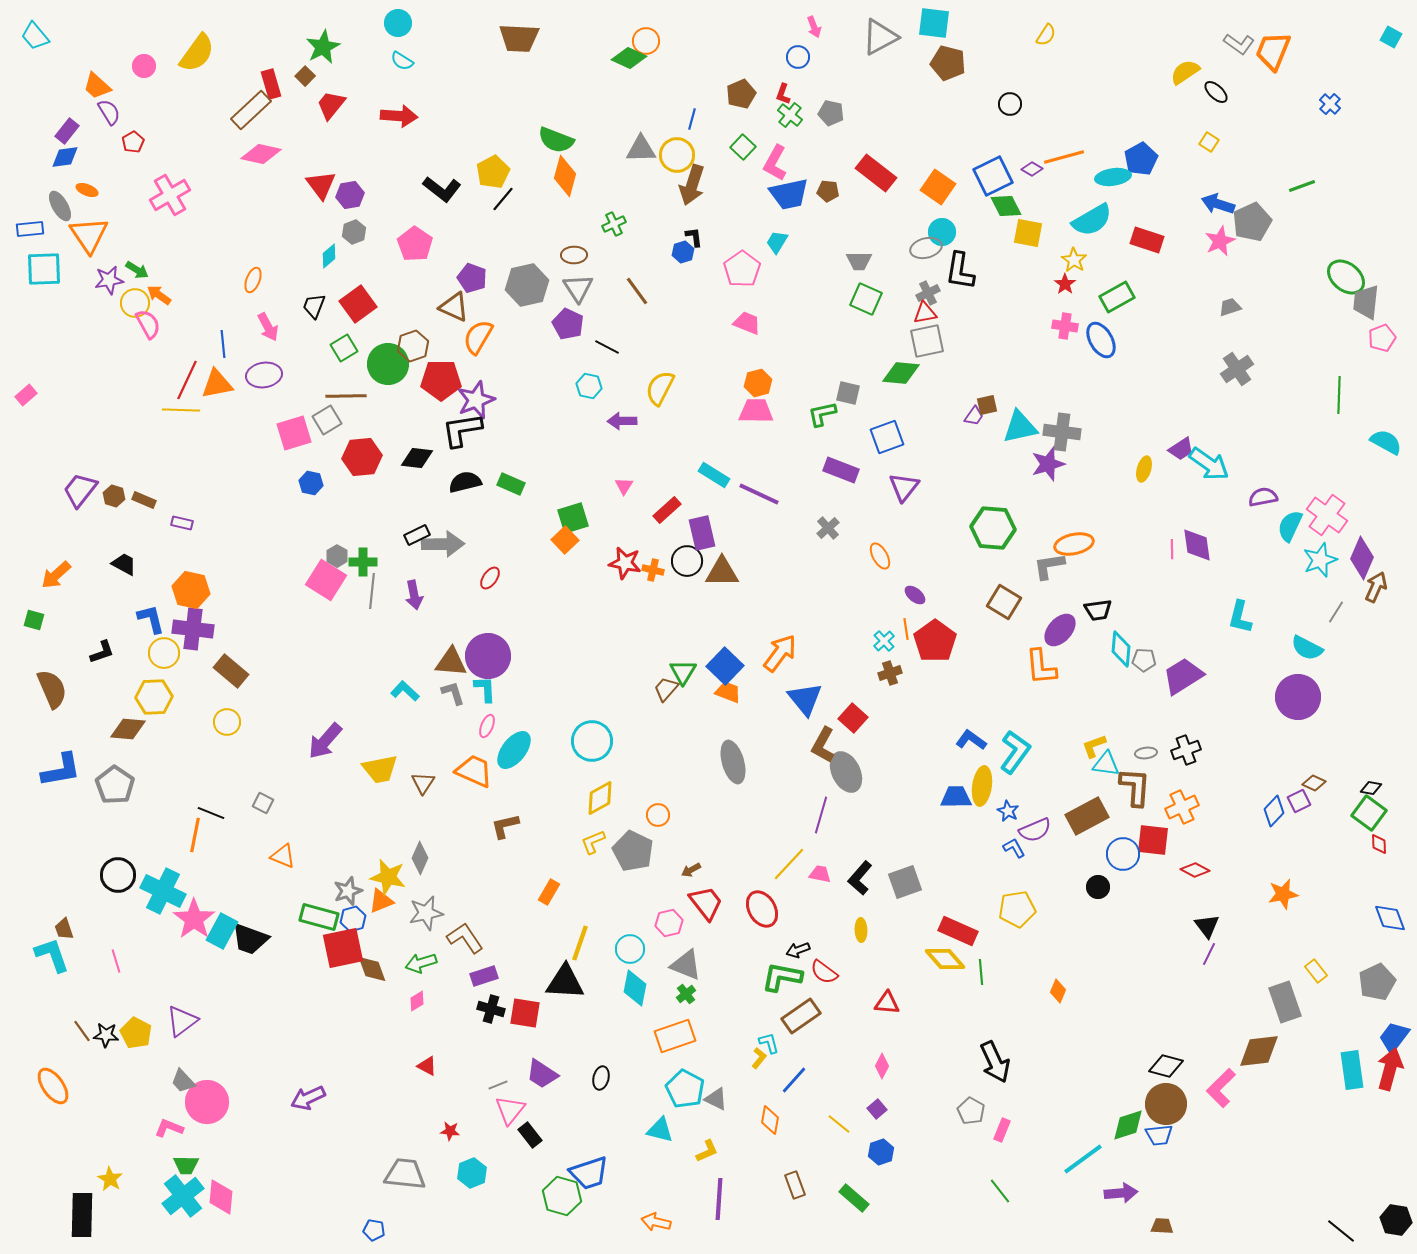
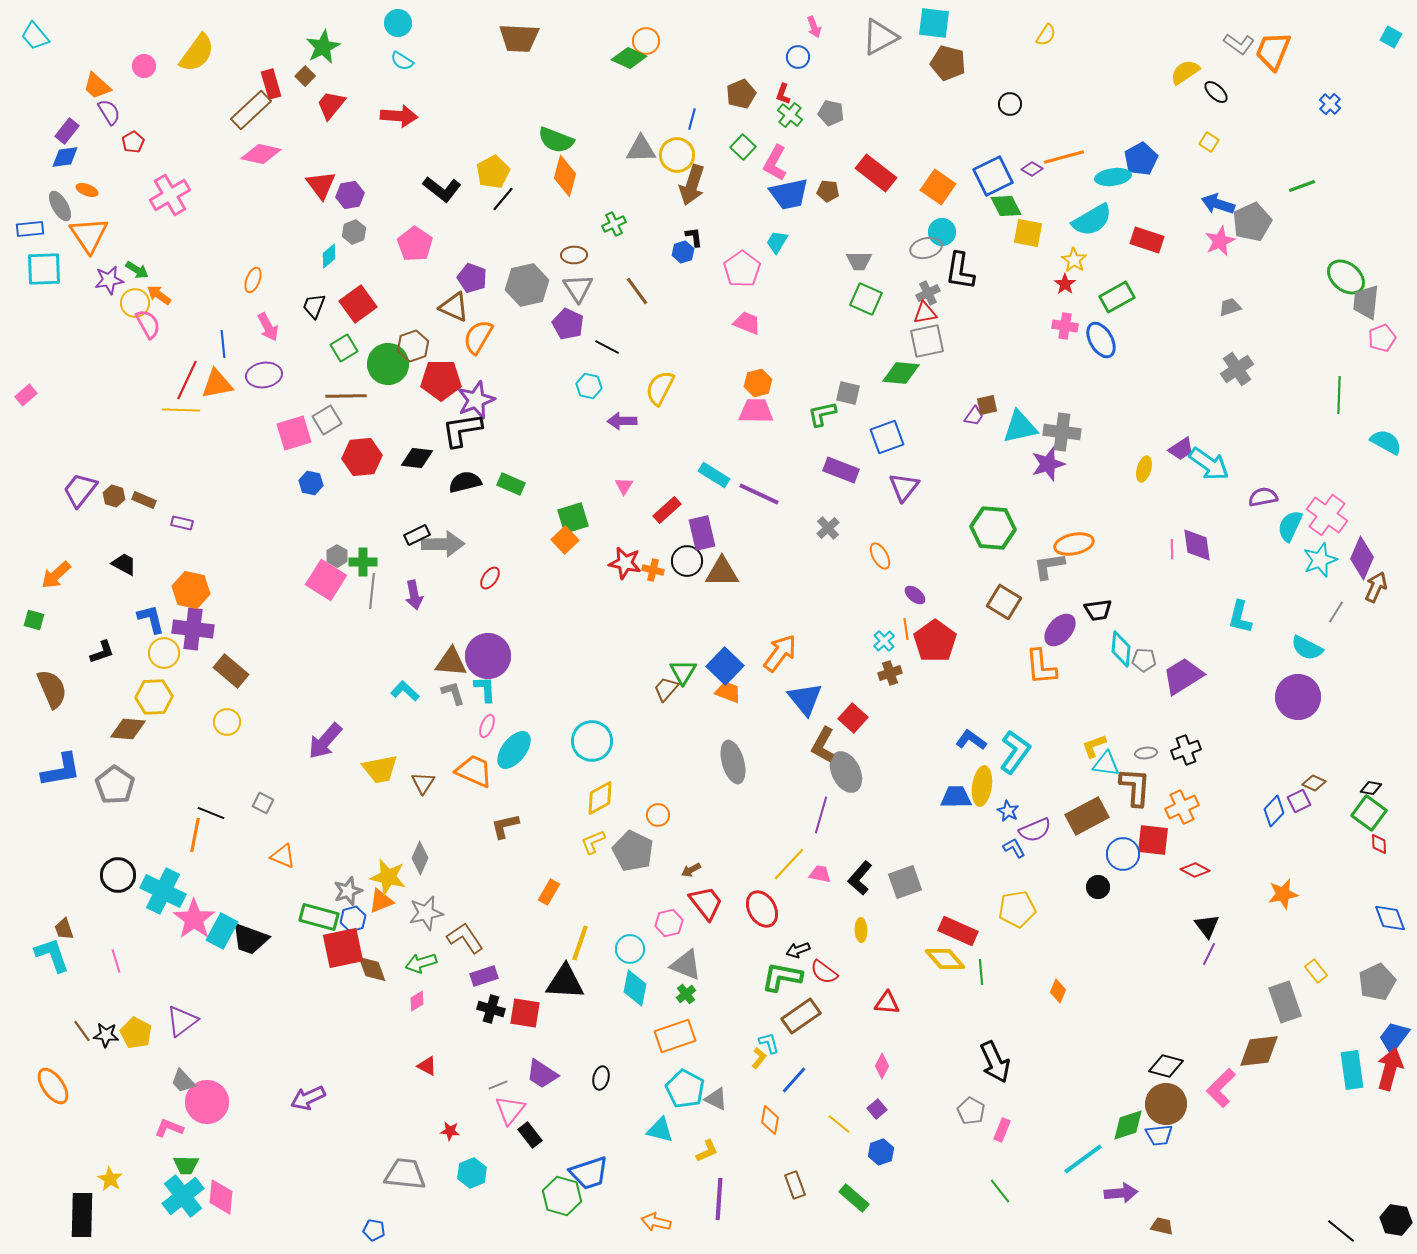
brown trapezoid at (1162, 1226): rotated 10 degrees clockwise
